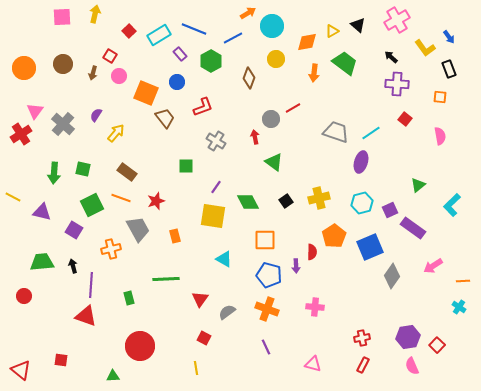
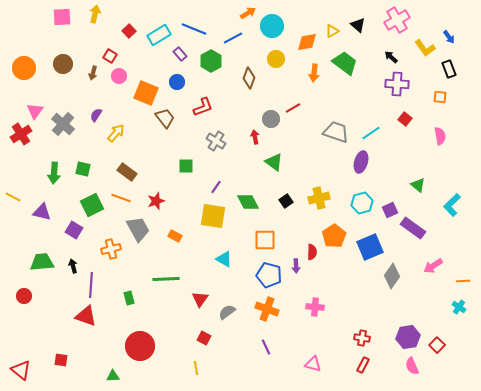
green triangle at (418, 185): rotated 42 degrees counterclockwise
orange rectangle at (175, 236): rotated 48 degrees counterclockwise
red cross at (362, 338): rotated 21 degrees clockwise
